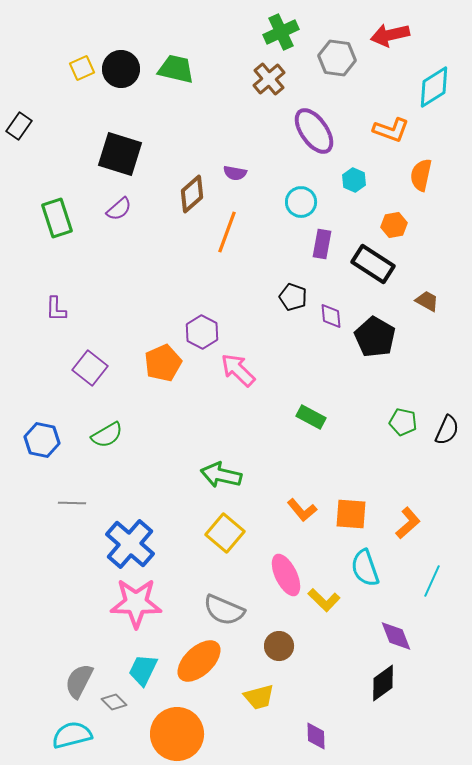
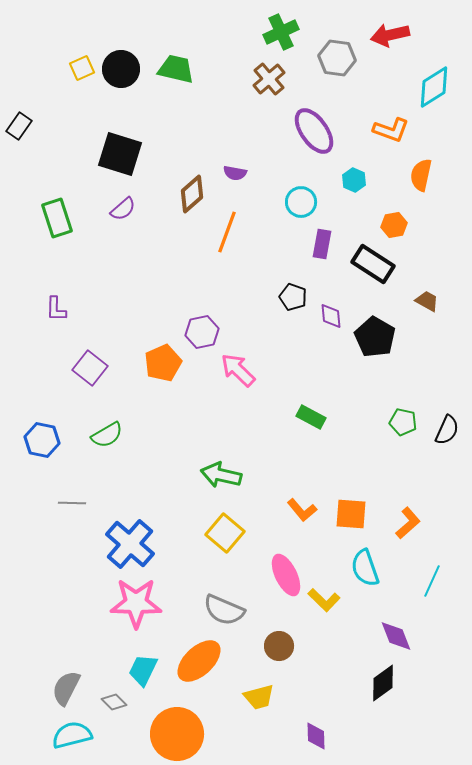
purple semicircle at (119, 209): moved 4 px right
purple hexagon at (202, 332): rotated 20 degrees clockwise
gray semicircle at (79, 681): moved 13 px left, 7 px down
